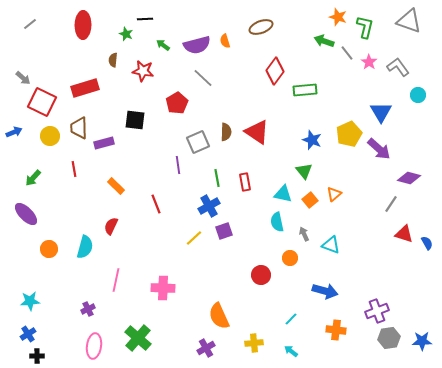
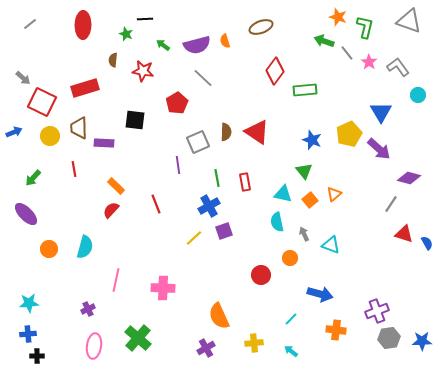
purple rectangle at (104, 143): rotated 18 degrees clockwise
red semicircle at (111, 226): moved 16 px up; rotated 18 degrees clockwise
blue arrow at (325, 291): moved 5 px left, 3 px down
cyan star at (30, 301): moved 1 px left, 2 px down
blue cross at (28, 334): rotated 28 degrees clockwise
